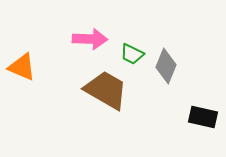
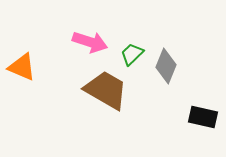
pink arrow: moved 3 px down; rotated 16 degrees clockwise
green trapezoid: rotated 110 degrees clockwise
